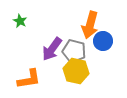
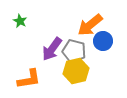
orange arrow: rotated 36 degrees clockwise
yellow hexagon: rotated 25 degrees counterclockwise
